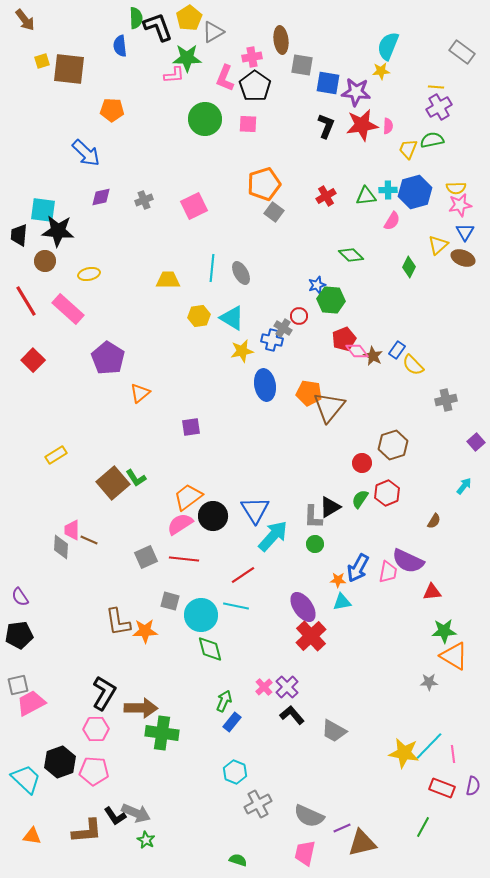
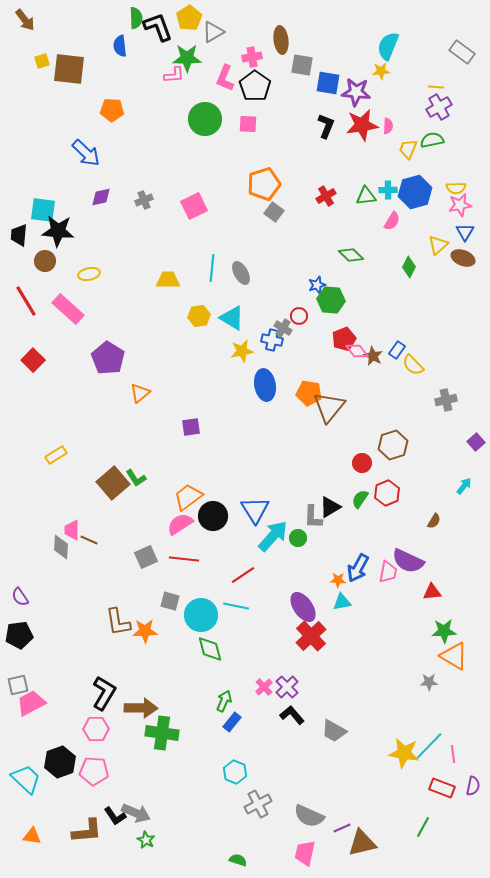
green circle at (315, 544): moved 17 px left, 6 px up
